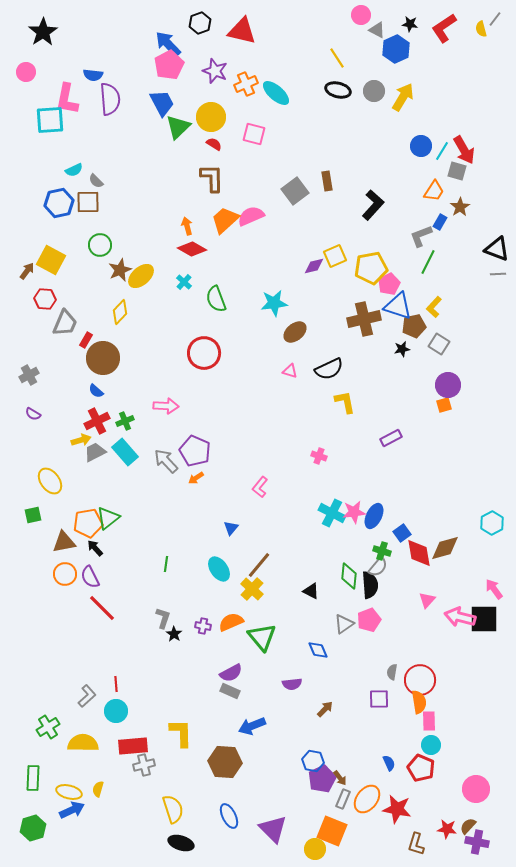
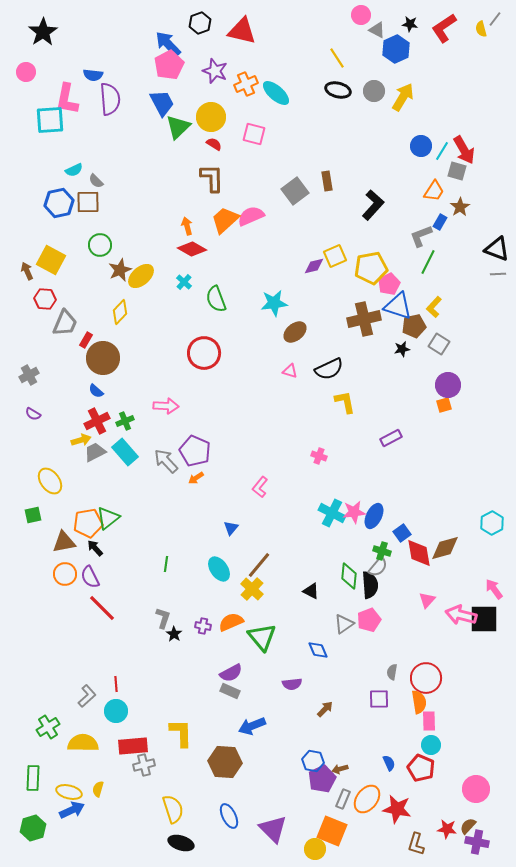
brown arrow at (27, 271): rotated 60 degrees counterclockwise
pink arrow at (460, 617): moved 1 px right, 2 px up
red circle at (420, 680): moved 6 px right, 2 px up
brown arrow at (340, 778): moved 9 px up; rotated 112 degrees clockwise
